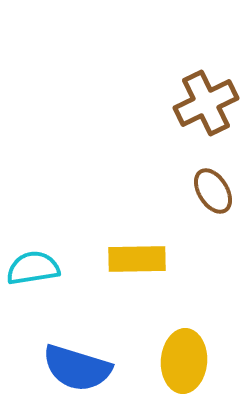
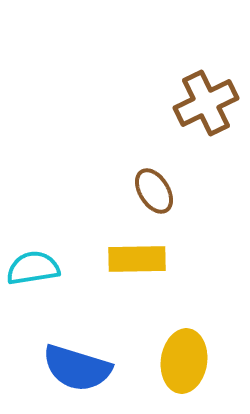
brown ellipse: moved 59 px left
yellow ellipse: rotated 4 degrees clockwise
